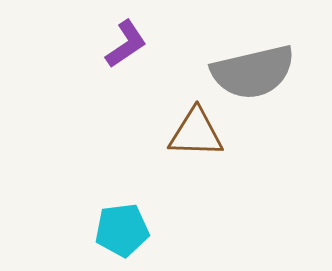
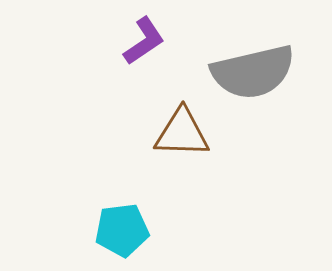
purple L-shape: moved 18 px right, 3 px up
brown triangle: moved 14 px left
